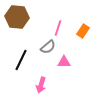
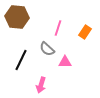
orange rectangle: moved 2 px right, 1 px down
gray semicircle: moved 1 px left, 2 px down; rotated 84 degrees clockwise
pink triangle: moved 1 px right
